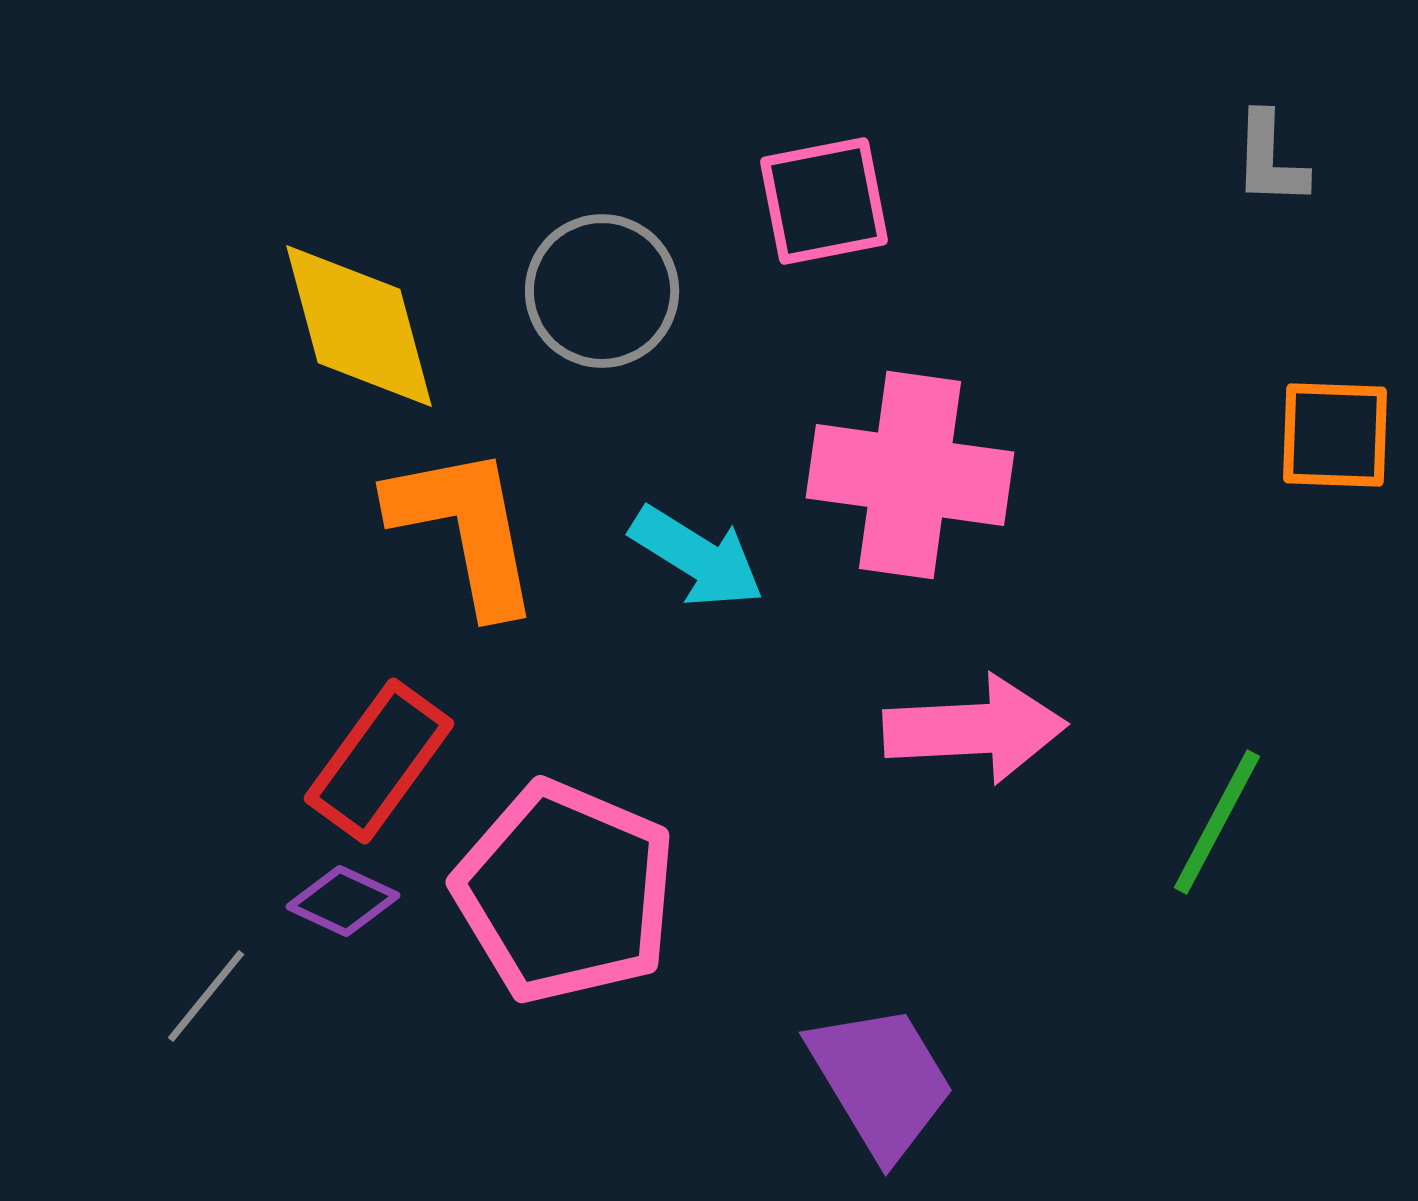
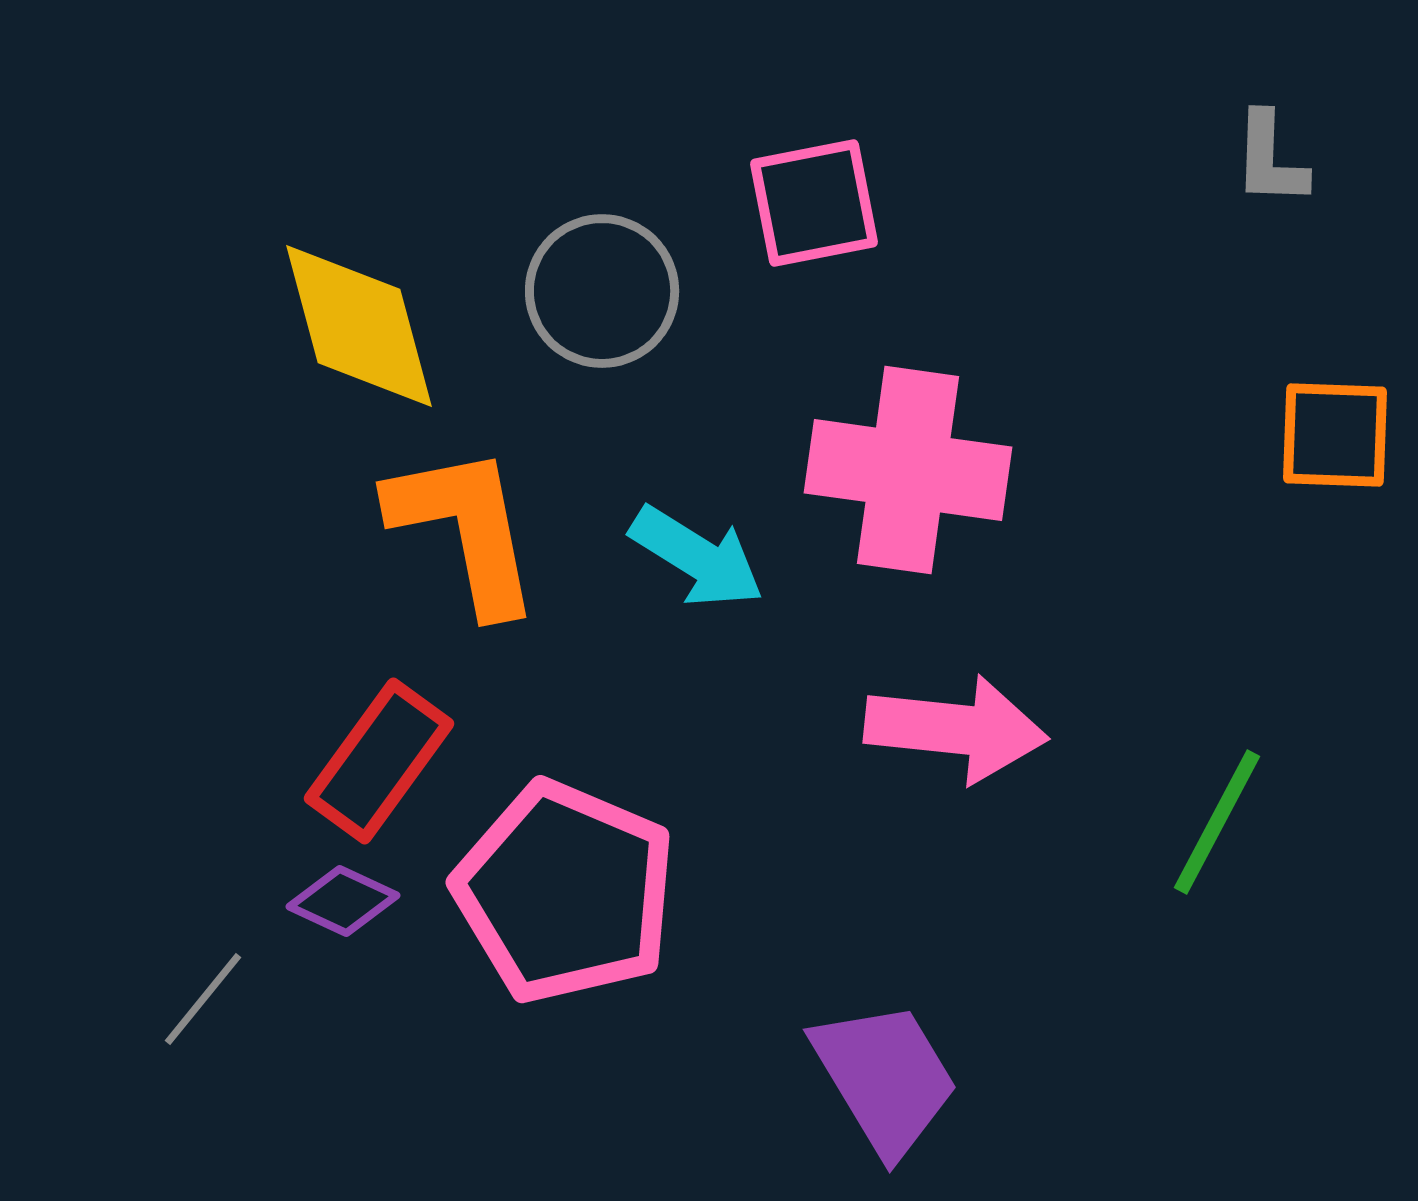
pink square: moved 10 px left, 2 px down
pink cross: moved 2 px left, 5 px up
pink arrow: moved 19 px left; rotated 9 degrees clockwise
gray line: moved 3 px left, 3 px down
purple trapezoid: moved 4 px right, 3 px up
